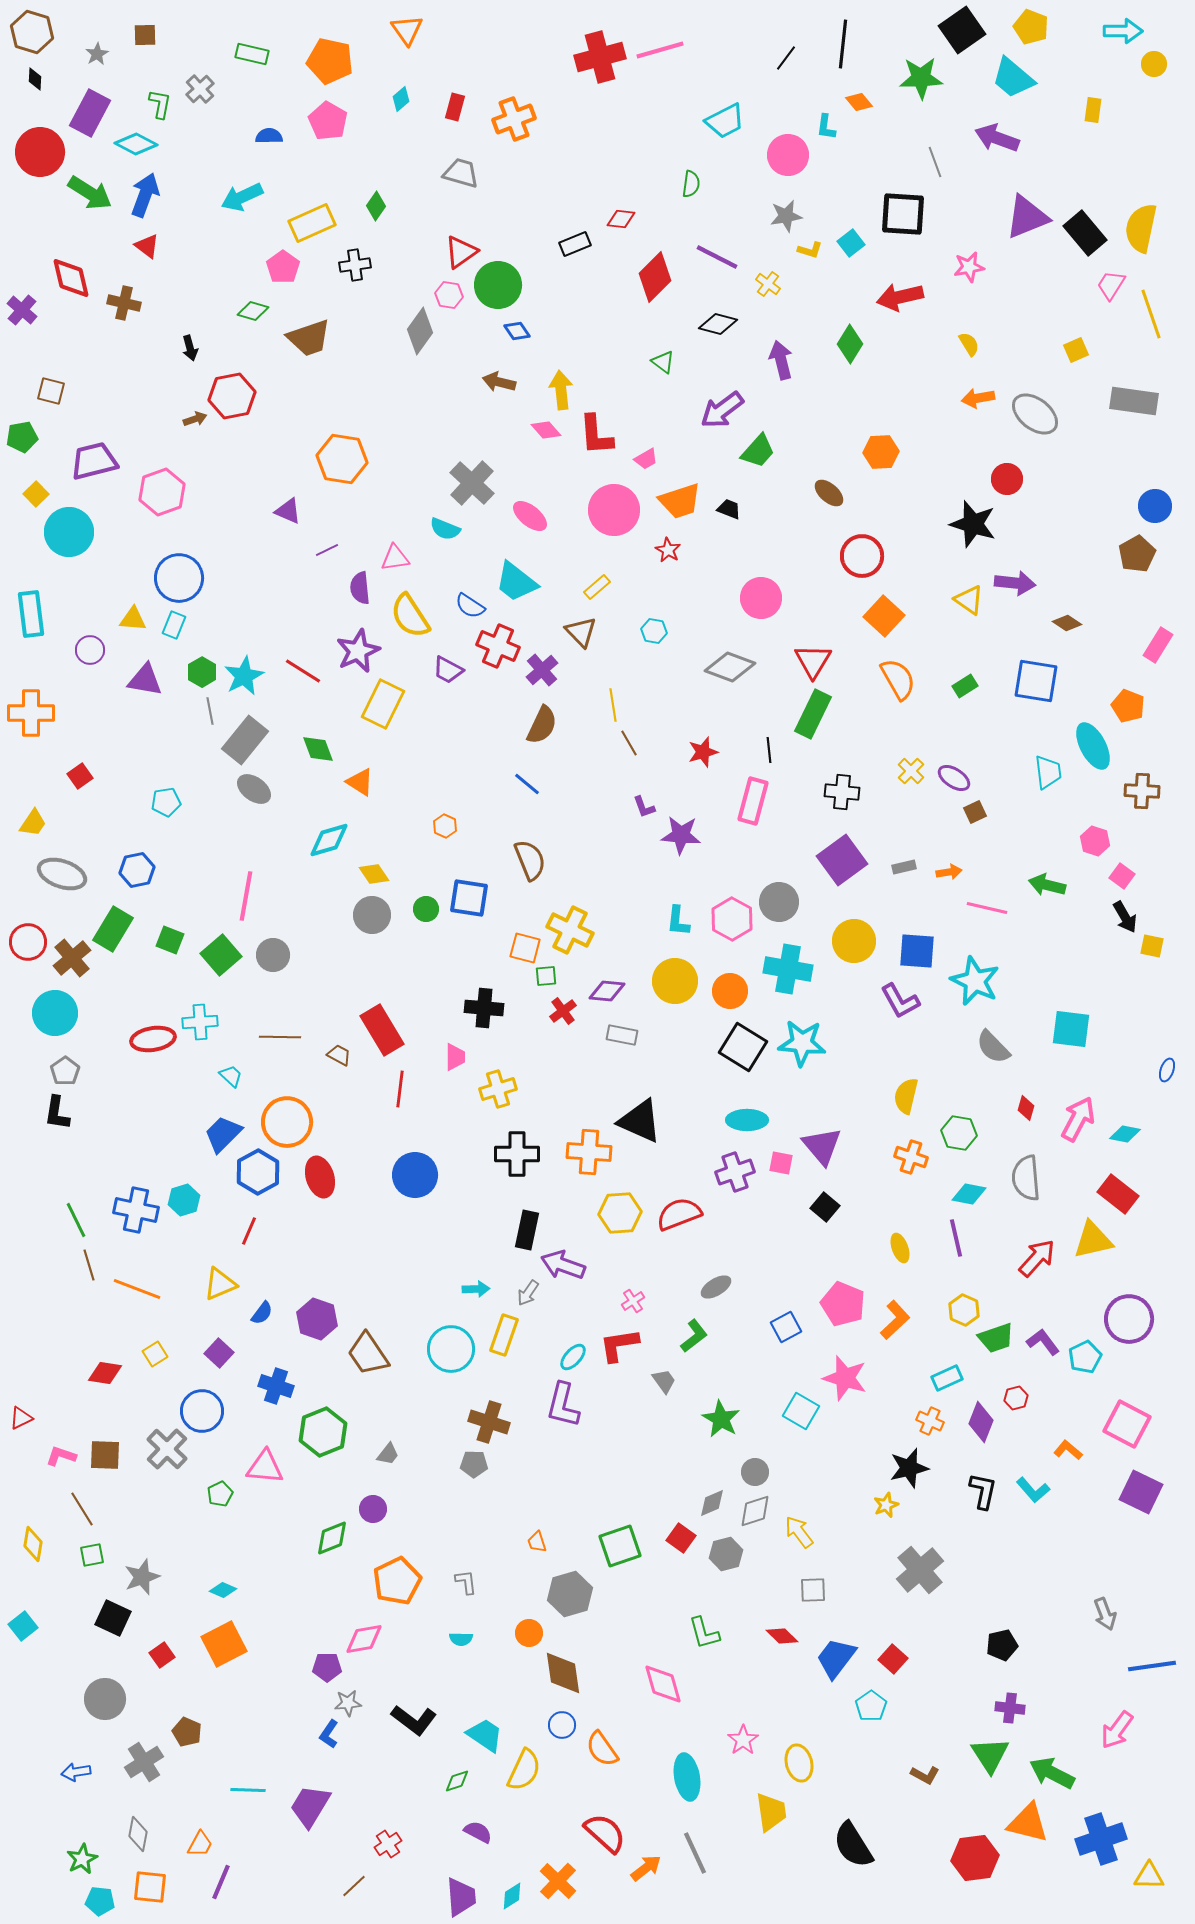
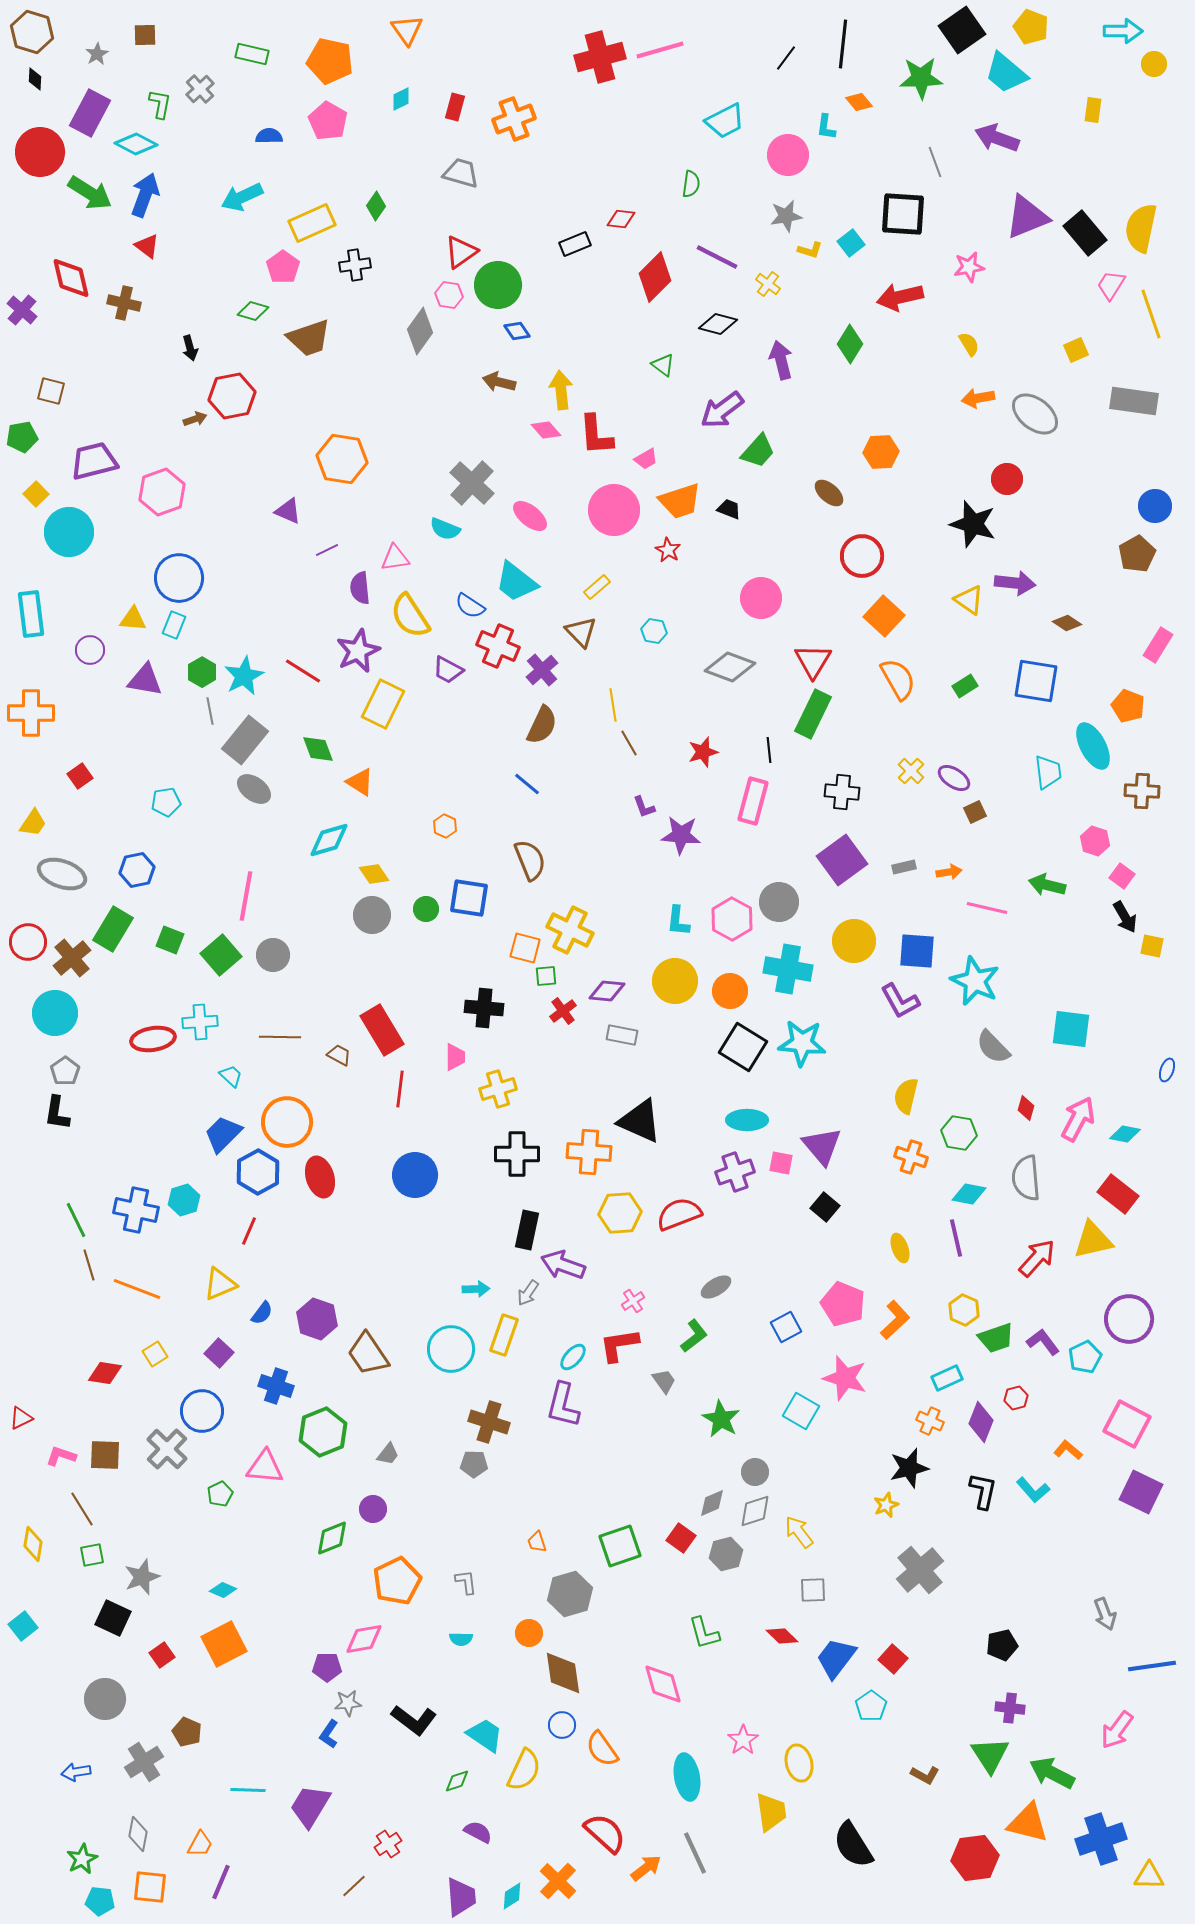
cyan trapezoid at (1013, 78): moved 7 px left, 5 px up
cyan diamond at (401, 99): rotated 15 degrees clockwise
green triangle at (663, 362): moved 3 px down
